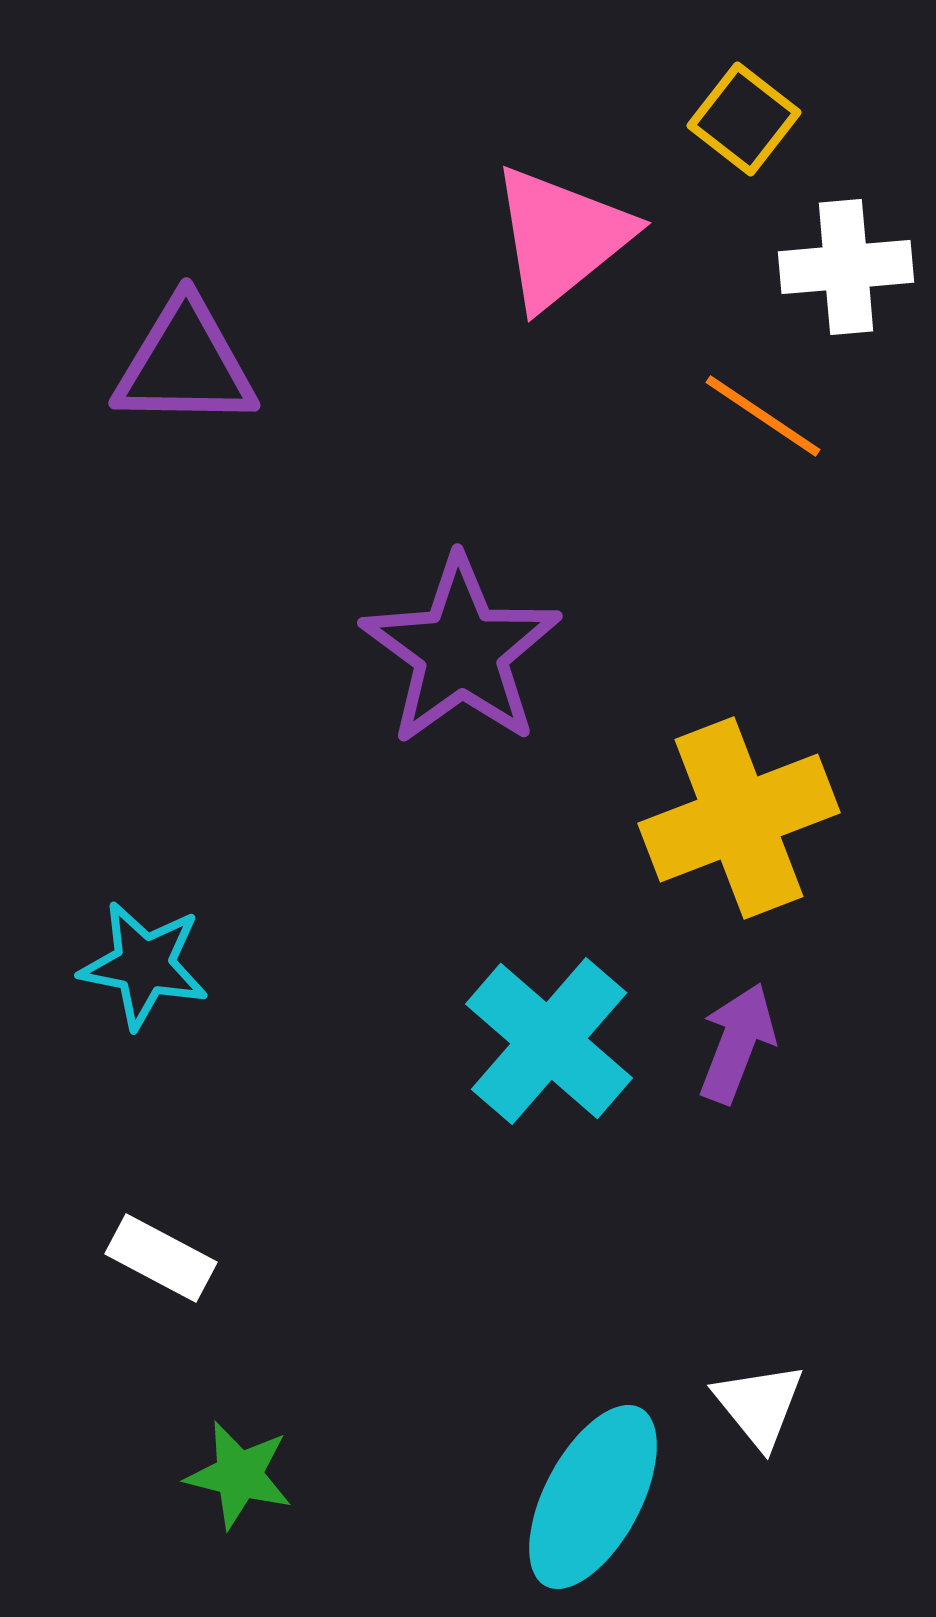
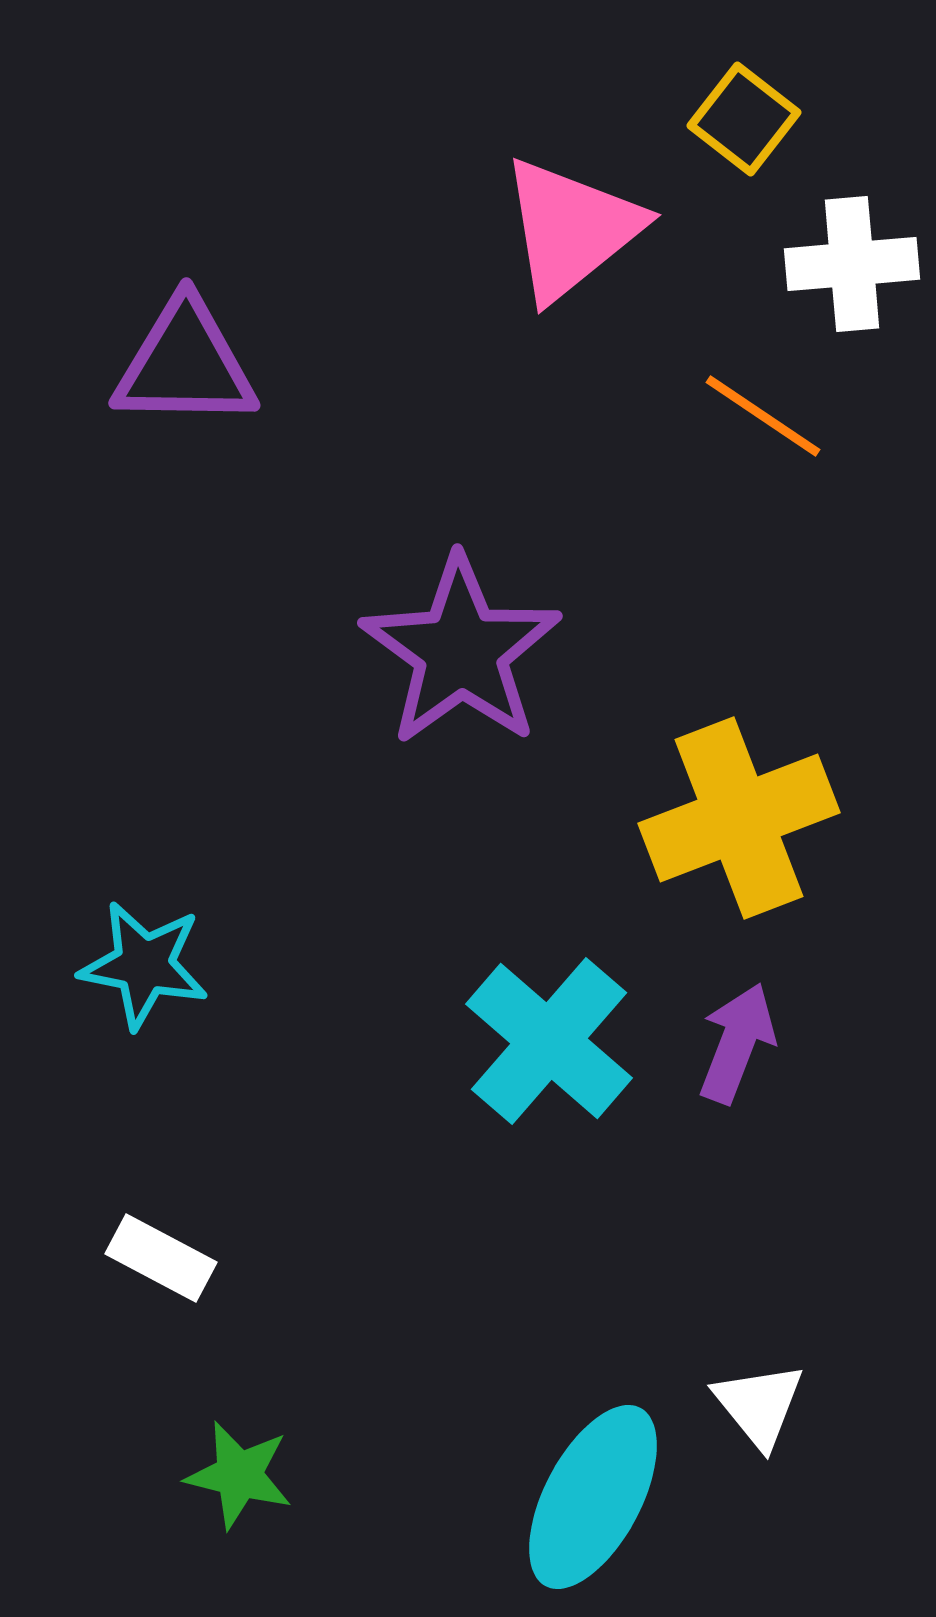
pink triangle: moved 10 px right, 8 px up
white cross: moved 6 px right, 3 px up
